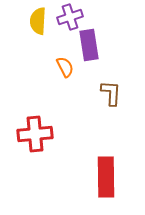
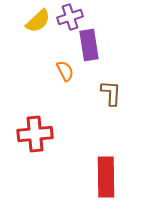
yellow semicircle: rotated 136 degrees counterclockwise
orange semicircle: moved 4 px down
